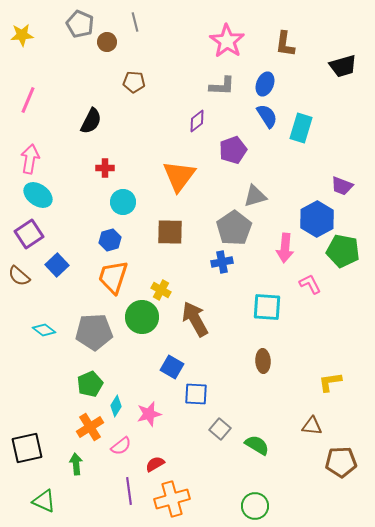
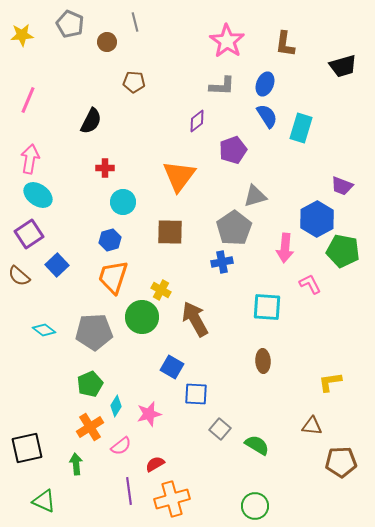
gray pentagon at (80, 24): moved 10 px left
